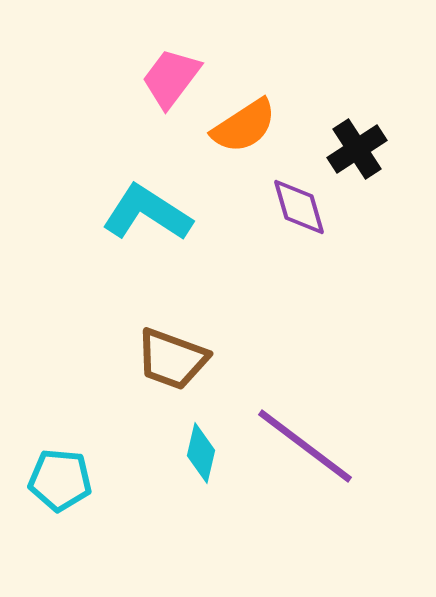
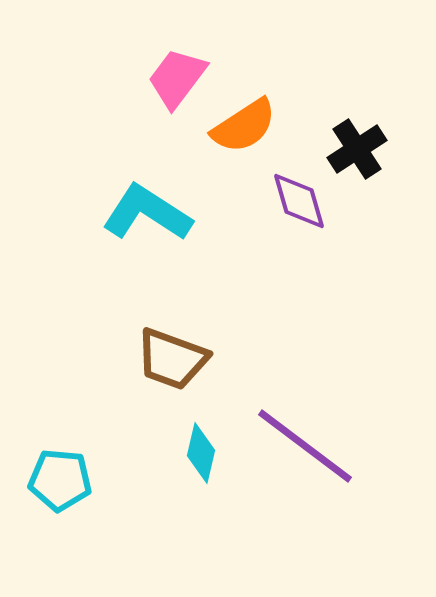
pink trapezoid: moved 6 px right
purple diamond: moved 6 px up
